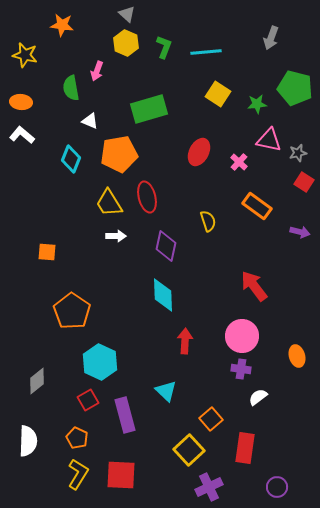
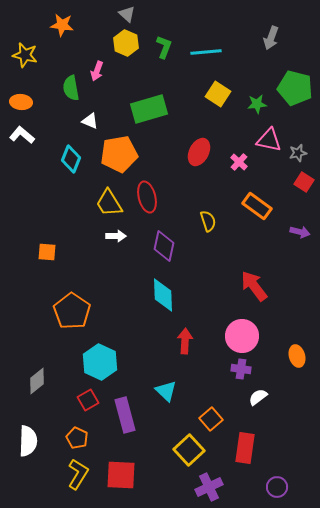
purple diamond at (166, 246): moved 2 px left
